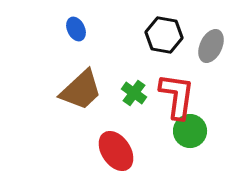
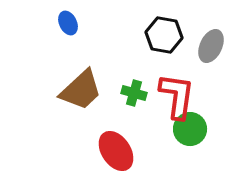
blue ellipse: moved 8 px left, 6 px up
green cross: rotated 20 degrees counterclockwise
green circle: moved 2 px up
